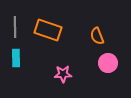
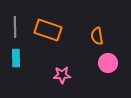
orange semicircle: rotated 12 degrees clockwise
pink star: moved 1 px left, 1 px down
